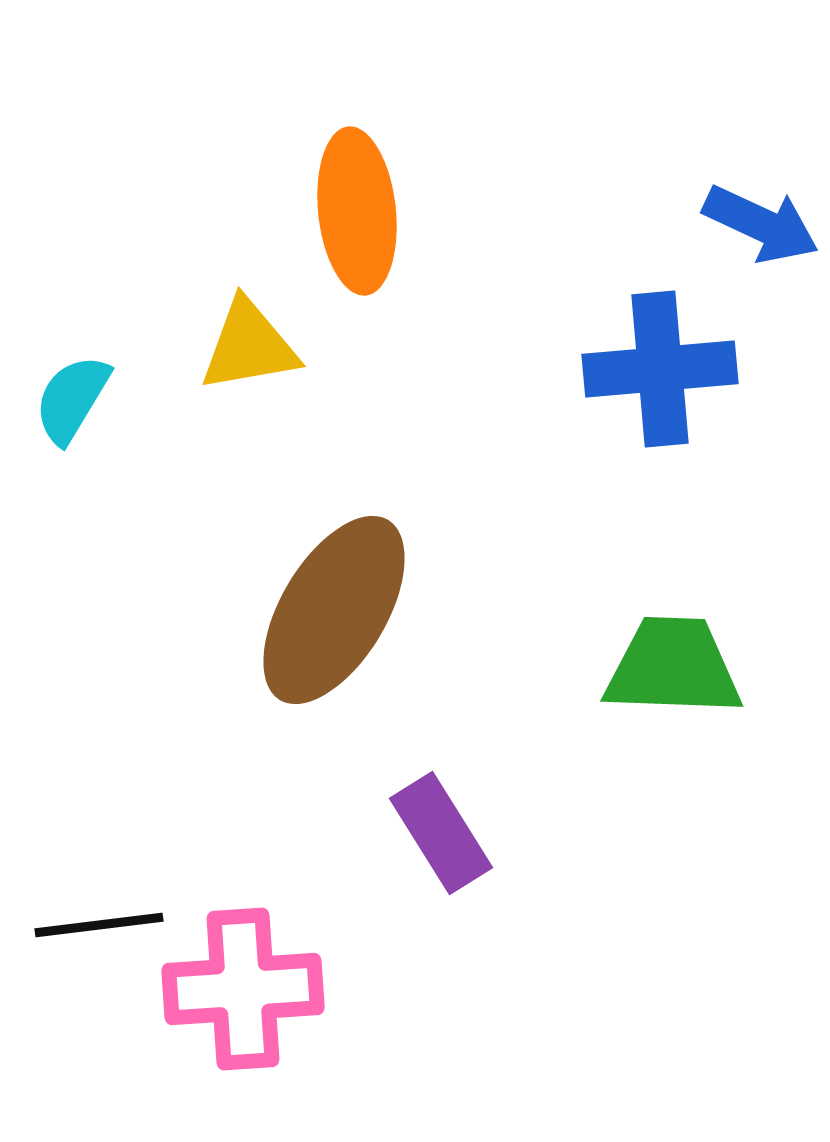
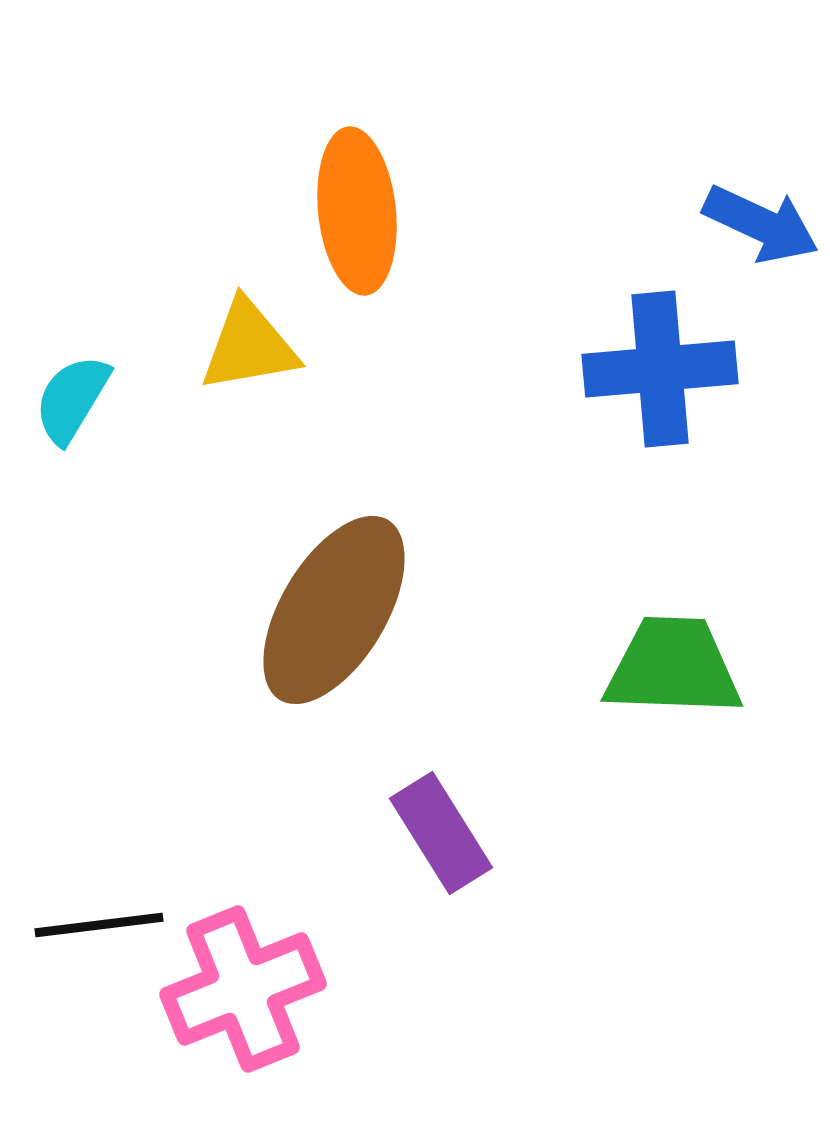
pink cross: rotated 18 degrees counterclockwise
